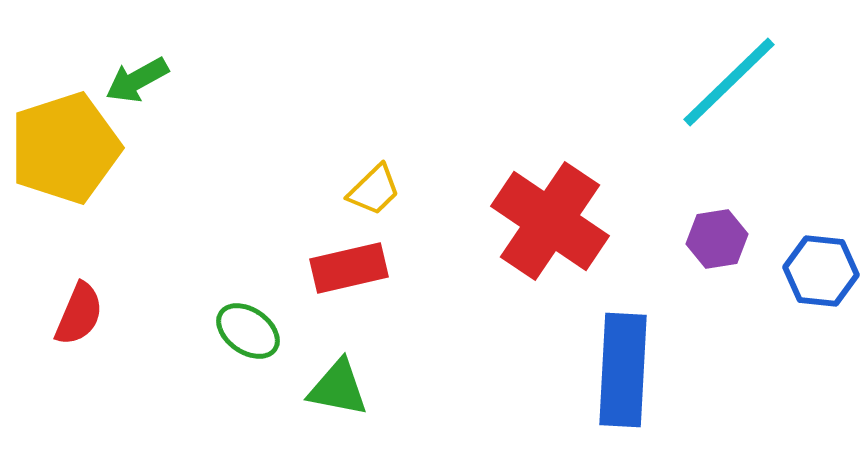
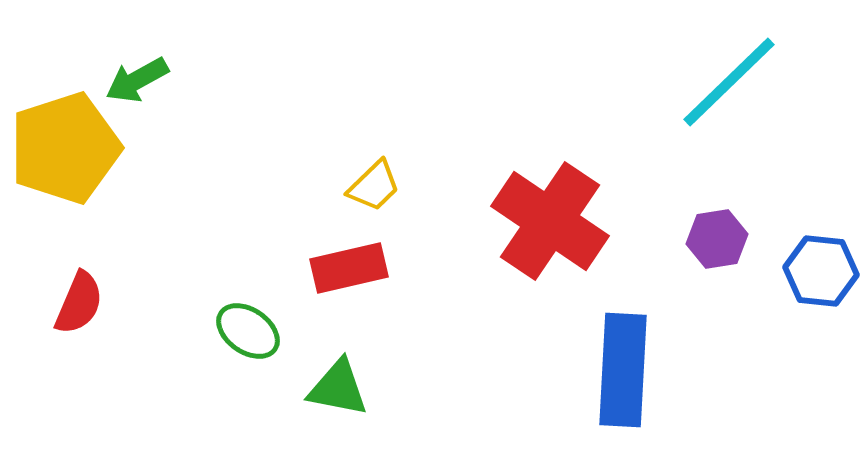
yellow trapezoid: moved 4 px up
red semicircle: moved 11 px up
